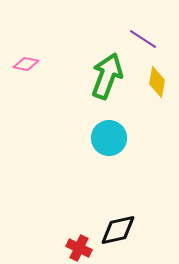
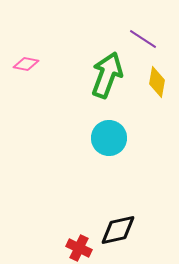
green arrow: moved 1 px up
